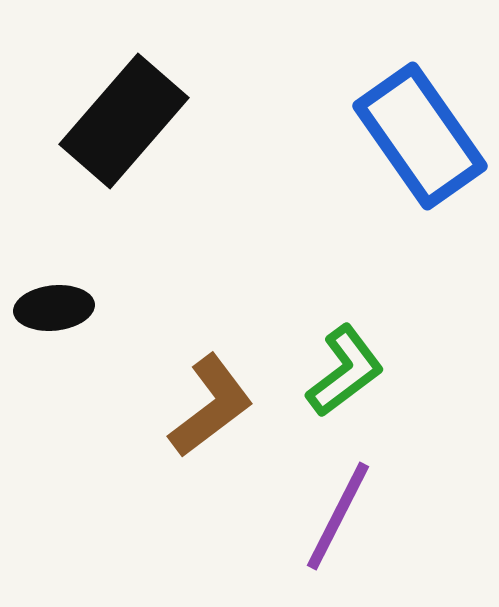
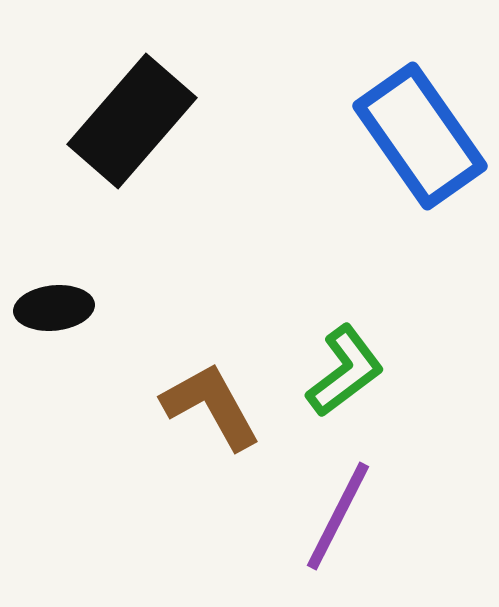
black rectangle: moved 8 px right
brown L-shape: rotated 82 degrees counterclockwise
